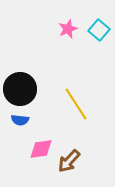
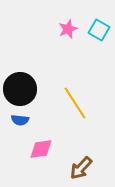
cyan square: rotated 10 degrees counterclockwise
yellow line: moved 1 px left, 1 px up
brown arrow: moved 12 px right, 7 px down
